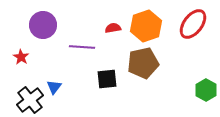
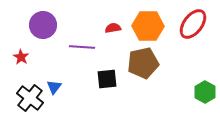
orange hexagon: moved 2 px right; rotated 20 degrees clockwise
green hexagon: moved 1 px left, 2 px down
black cross: moved 2 px up; rotated 12 degrees counterclockwise
